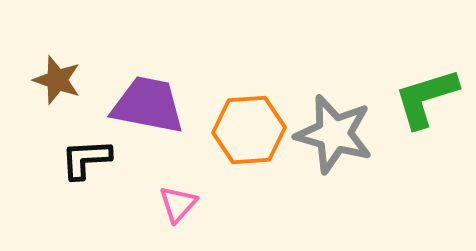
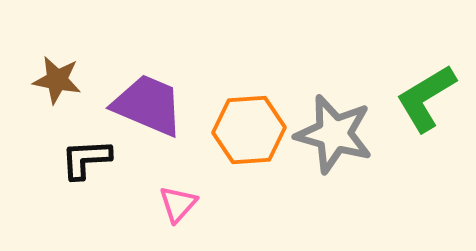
brown star: rotated 9 degrees counterclockwise
green L-shape: rotated 14 degrees counterclockwise
purple trapezoid: rotated 12 degrees clockwise
